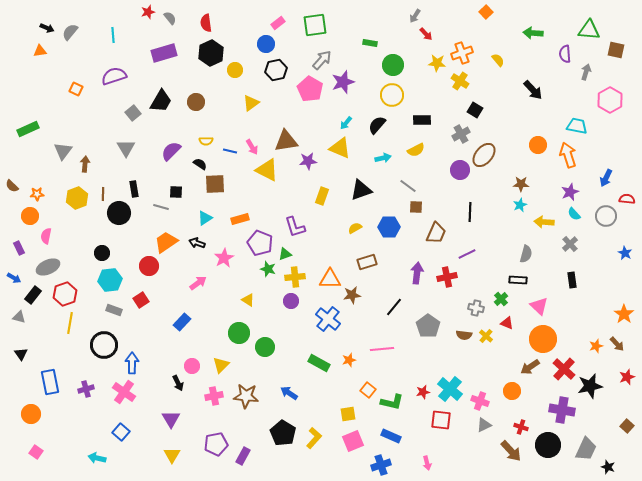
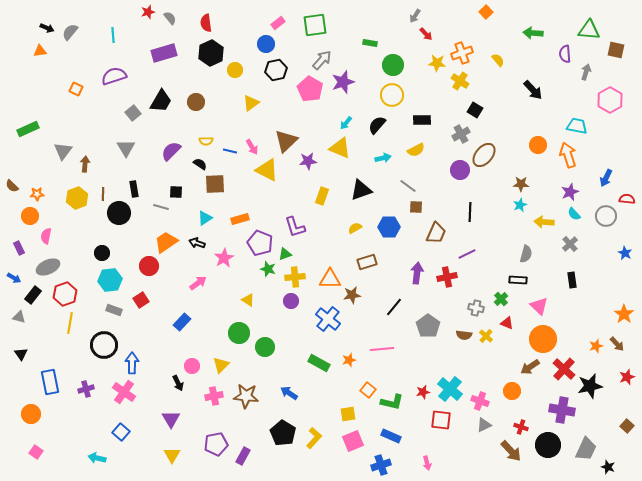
brown triangle at (286, 141): rotated 35 degrees counterclockwise
